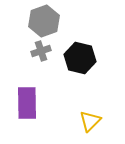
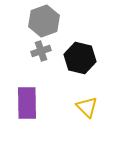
yellow triangle: moved 3 px left, 14 px up; rotated 30 degrees counterclockwise
